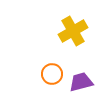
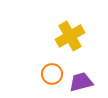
yellow cross: moved 3 px left, 5 px down
